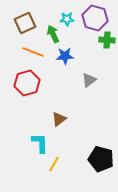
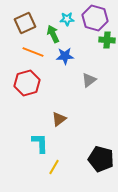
yellow line: moved 3 px down
